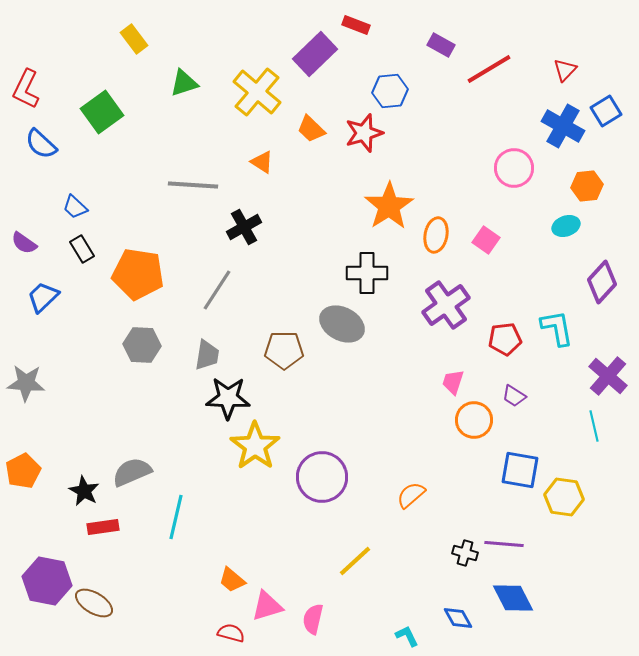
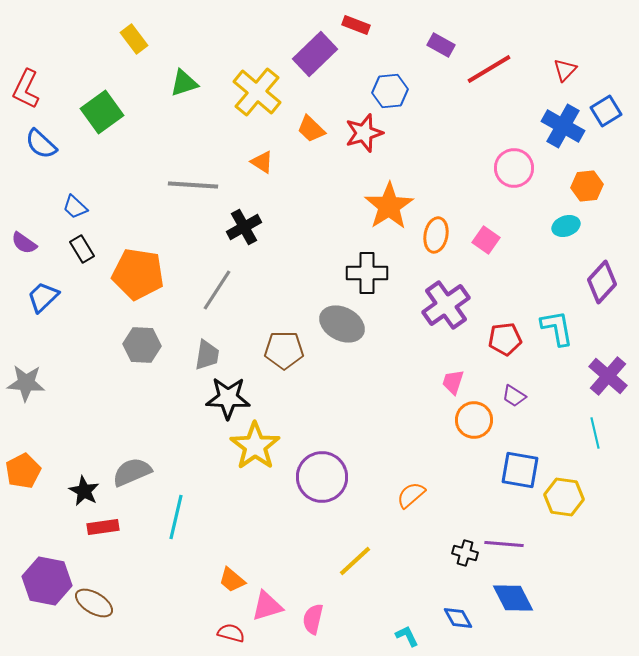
cyan line at (594, 426): moved 1 px right, 7 px down
